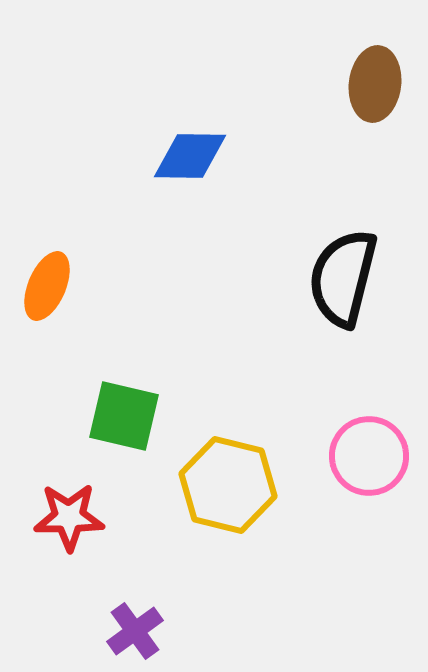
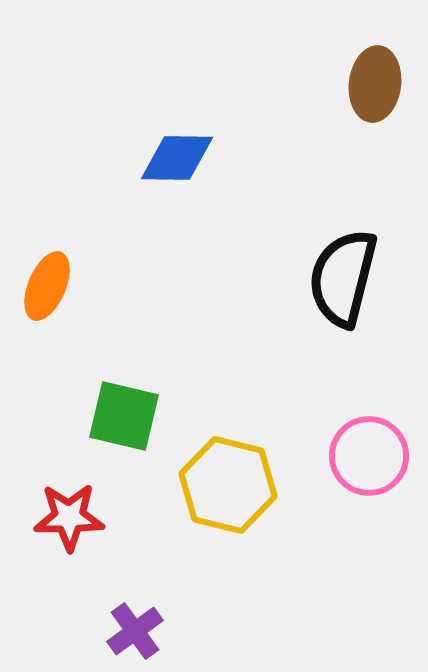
blue diamond: moved 13 px left, 2 px down
